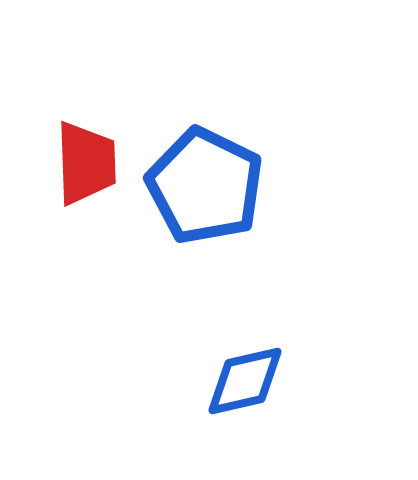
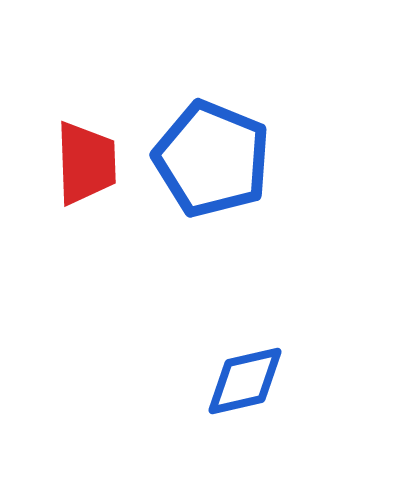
blue pentagon: moved 7 px right, 27 px up; rotated 4 degrees counterclockwise
